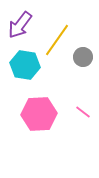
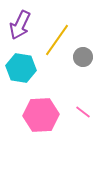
purple arrow: rotated 12 degrees counterclockwise
cyan hexagon: moved 4 px left, 3 px down
pink hexagon: moved 2 px right, 1 px down
